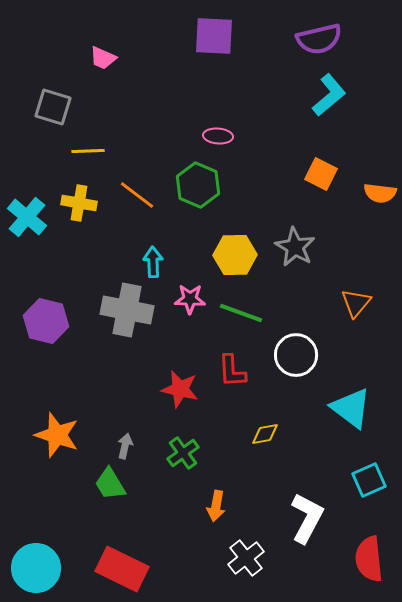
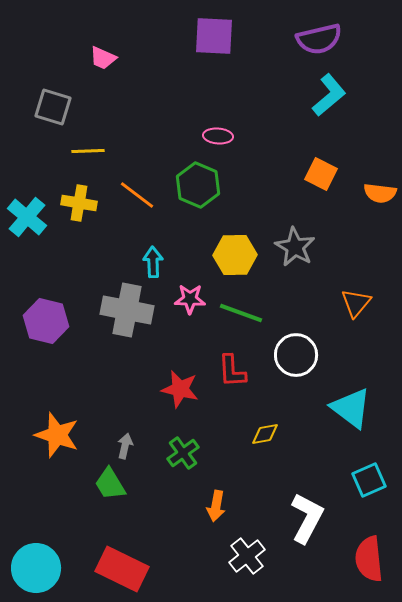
white cross: moved 1 px right, 2 px up
